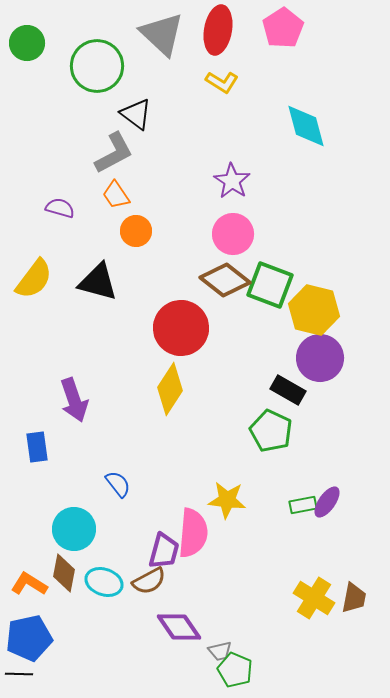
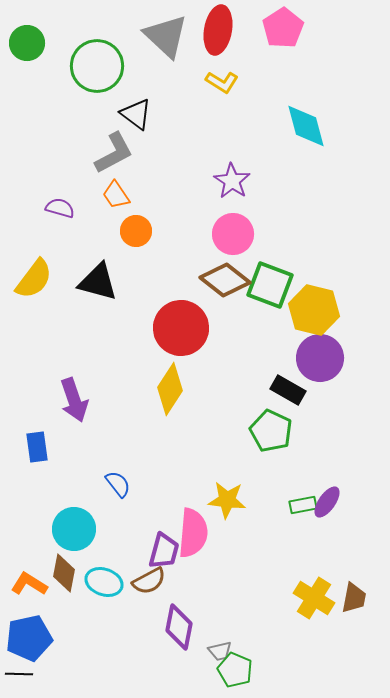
gray triangle at (162, 34): moved 4 px right, 2 px down
purple diamond at (179, 627): rotated 45 degrees clockwise
